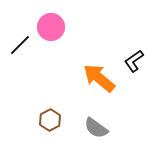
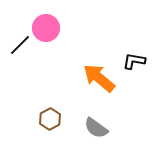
pink circle: moved 5 px left, 1 px down
black L-shape: rotated 45 degrees clockwise
brown hexagon: moved 1 px up
